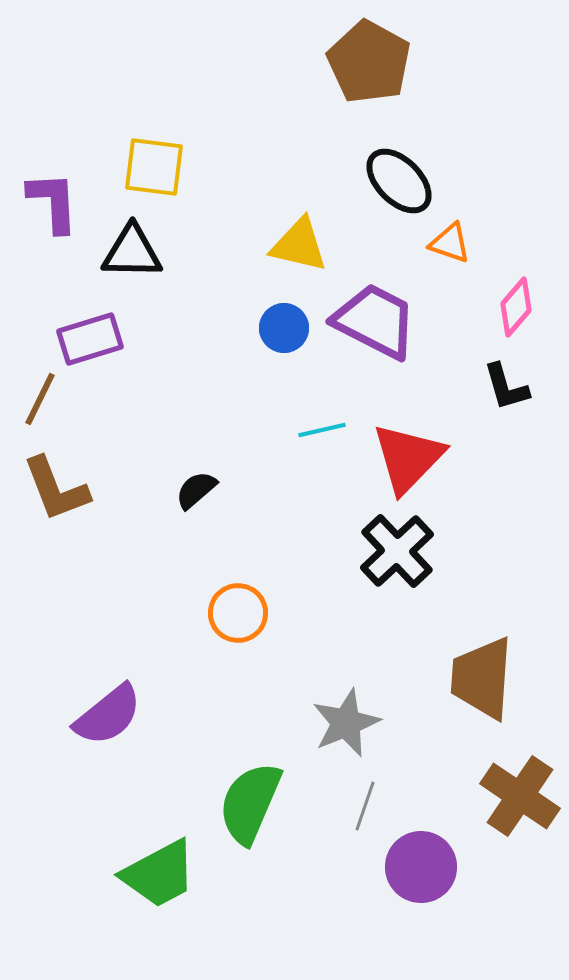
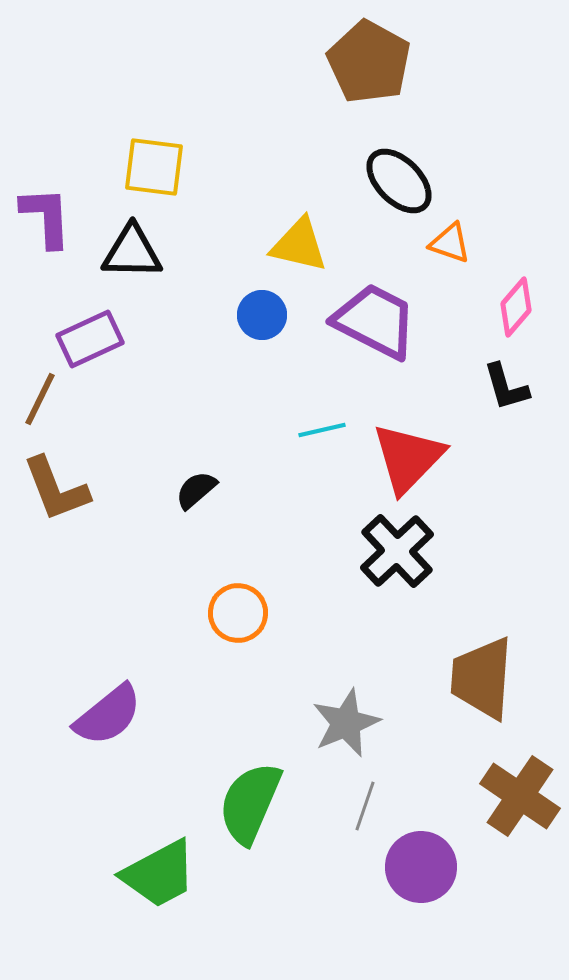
purple L-shape: moved 7 px left, 15 px down
blue circle: moved 22 px left, 13 px up
purple rectangle: rotated 8 degrees counterclockwise
